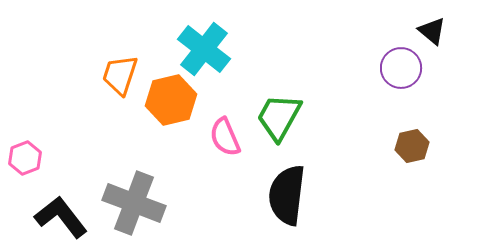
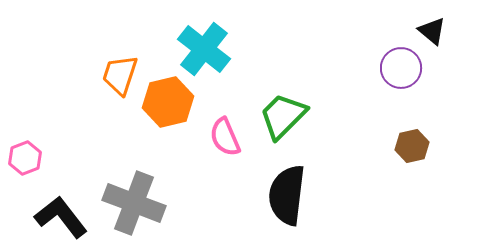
orange hexagon: moved 3 px left, 2 px down
green trapezoid: moved 4 px right, 1 px up; rotated 16 degrees clockwise
